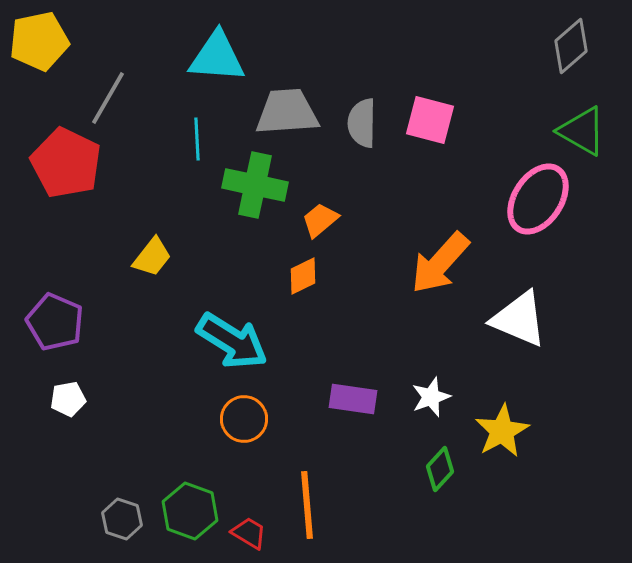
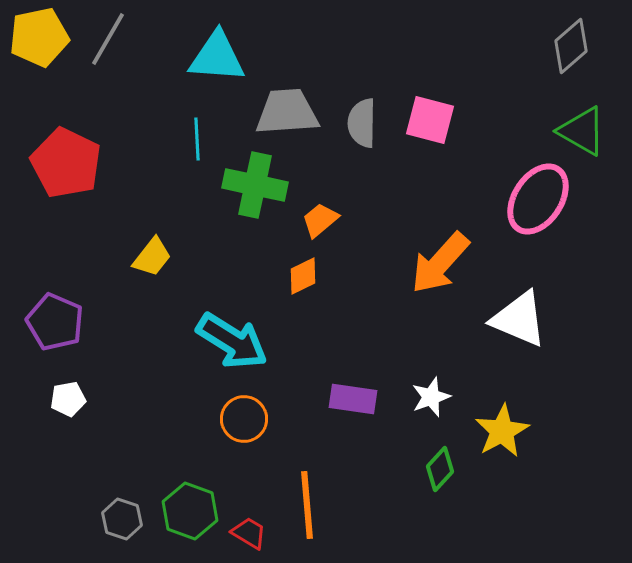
yellow pentagon: moved 4 px up
gray line: moved 59 px up
